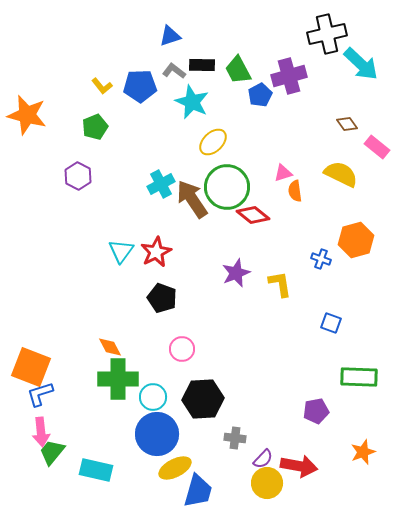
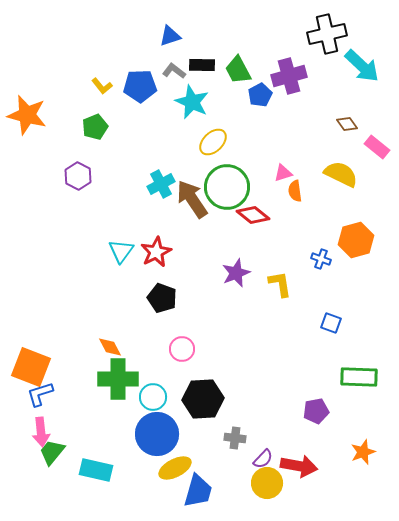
cyan arrow at (361, 64): moved 1 px right, 2 px down
